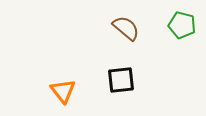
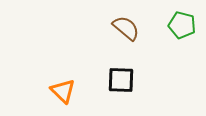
black square: rotated 8 degrees clockwise
orange triangle: rotated 8 degrees counterclockwise
